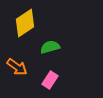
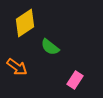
green semicircle: rotated 126 degrees counterclockwise
pink rectangle: moved 25 px right
